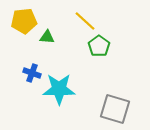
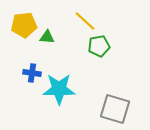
yellow pentagon: moved 4 px down
green pentagon: rotated 25 degrees clockwise
blue cross: rotated 12 degrees counterclockwise
